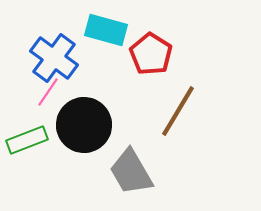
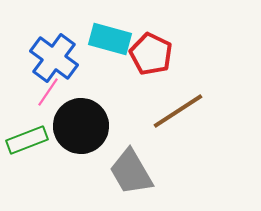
cyan rectangle: moved 4 px right, 9 px down
red pentagon: rotated 6 degrees counterclockwise
brown line: rotated 26 degrees clockwise
black circle: moved 3 px left, 1 px down
